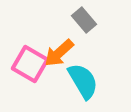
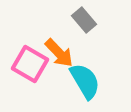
orange arrow: rotated 92 degrees counterclockwise
cyan semicircle: moved 2 px right
